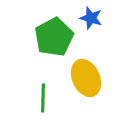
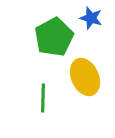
yellow ellipse: moved 1 px left, 1 px up
